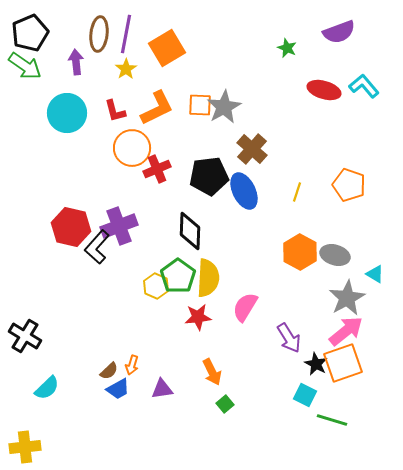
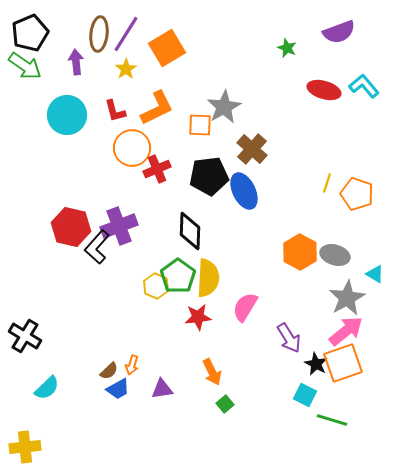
purple line at (126, 34): rotated 21 degrees clockwise
orange square at (200, 105): moved 20 px down
cyan circle at (67, 113): moved 2 px down
orange pentagon at (349, 185): moved 8 px right, 9 px down
yellow line at (297, 192): moved 30 px right, 9 px up
